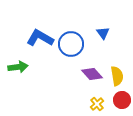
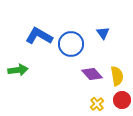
blue L-shape: moved 1 px left, 2 px up
green arrow: moved 3 px down
